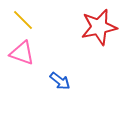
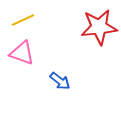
yellow line: rotated 70 degrees counterclockwise
red star: rotated 6 degrees clockwise
